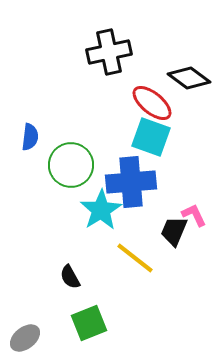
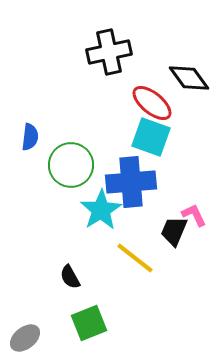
black diamond: rotated 18 degrees clockwise
